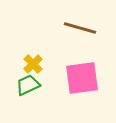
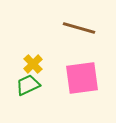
brown line: moved 1 px left
